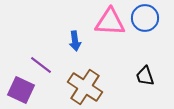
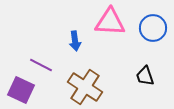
blue circle: moved 8 px right, 10 px down
purple line: rotated 10 degrees counterclockwise
